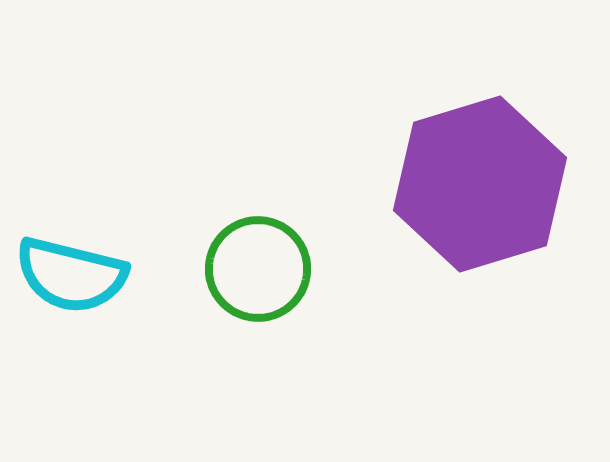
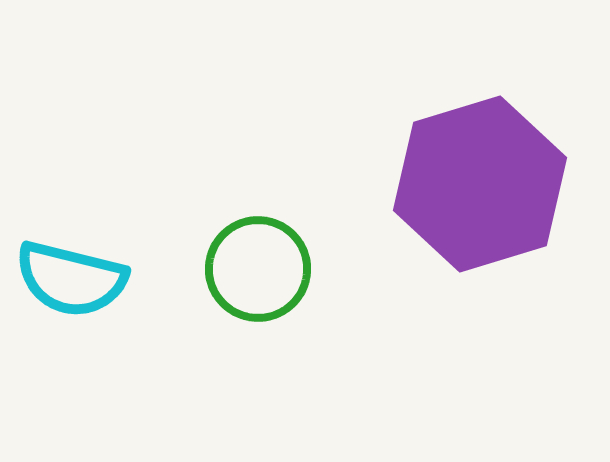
cyan semicircle: moved 4 px down
